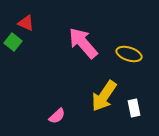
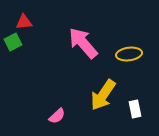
red triangle: moved 2 px left, 1 px up; rotated 30 degrees counterclockwise
green square: rotated 24 degrees clockwise
yellow ellipse: rotated 25 degrees counterclockwise
yellow arrow: moved 1 px left, 1 px up
white rectangle: moved 1 px right, 1 px down
